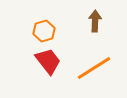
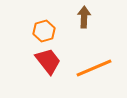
brown arrow: moved 11 px left, 4 px up
orange line: rotated 9 degrees clockwise
